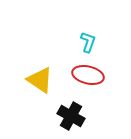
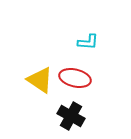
cyan L-shape: rotated 75 degrees clockwise
red ellipse: moved 13 px left, 3 px down
